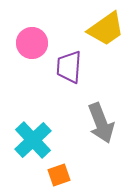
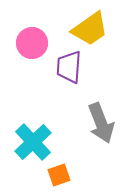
yellow trapezoid: moved 16 px left
cyan cross: moved 2 px down
